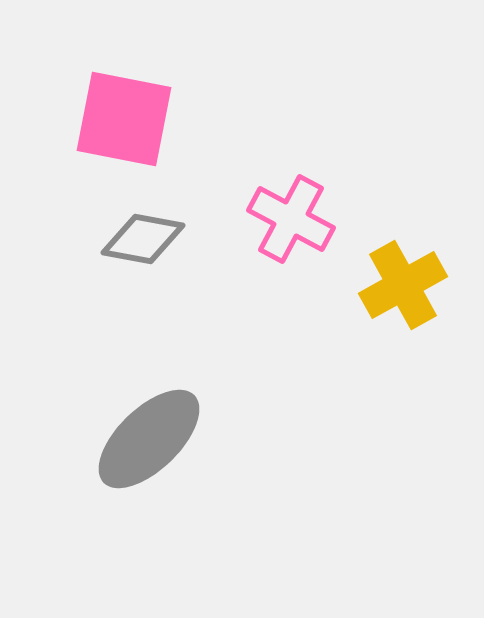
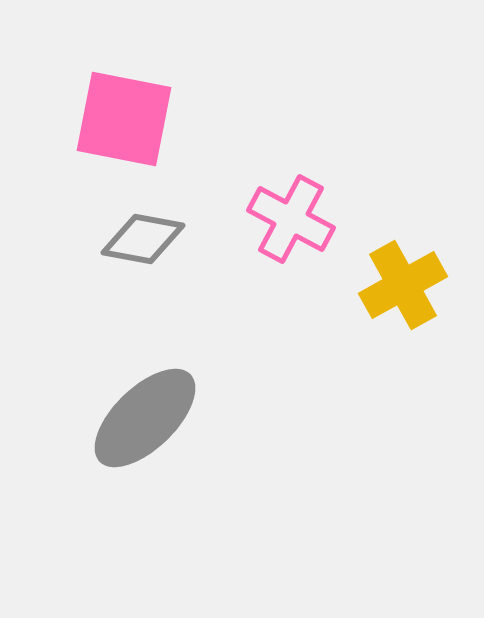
gray ellipse: moved 4 px left, 21 px up
